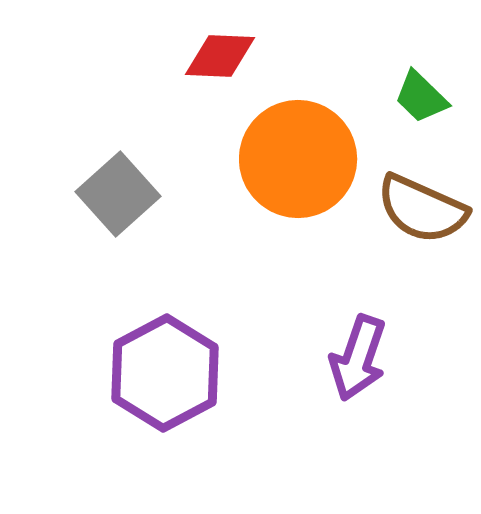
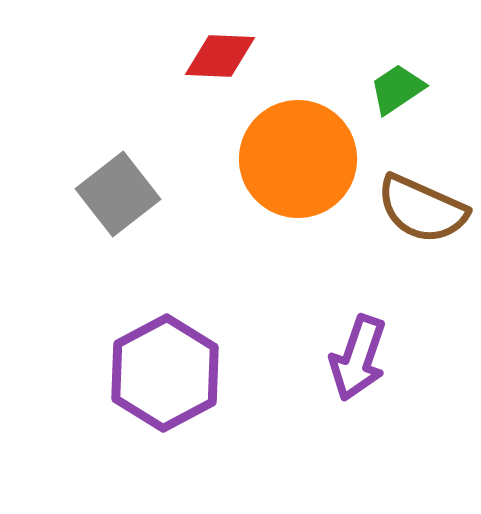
green trapezoid: moved 24 px left, 8 px up; rotated 102 degrees clockwise
gray square: rotated 4 degrees clockwise
